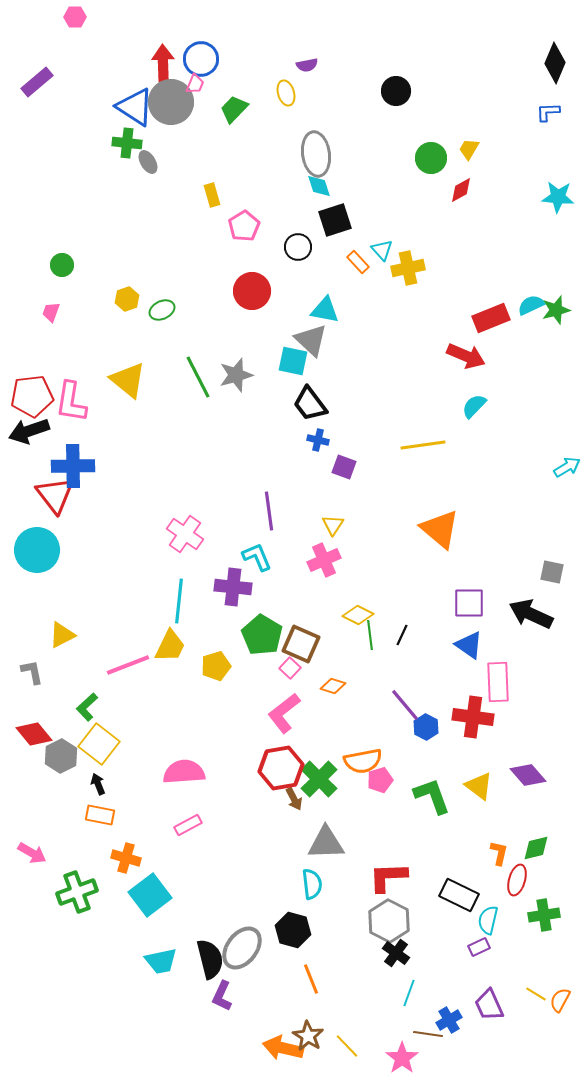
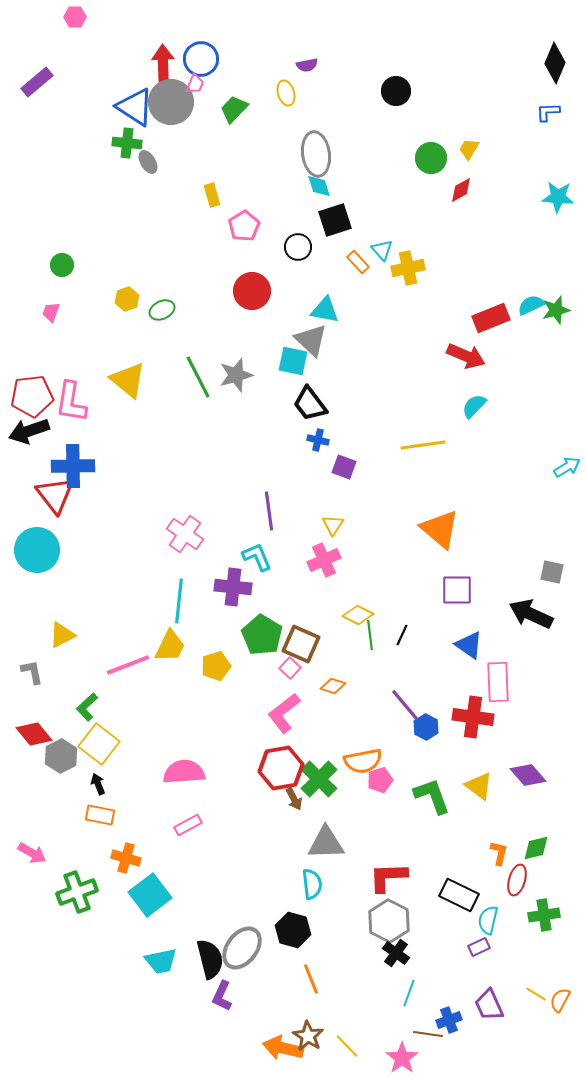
purple square at (469, 603): moved 12 px left, 13 px up
blue cross at (449, 1020): rotated 10 degrees clockwise
